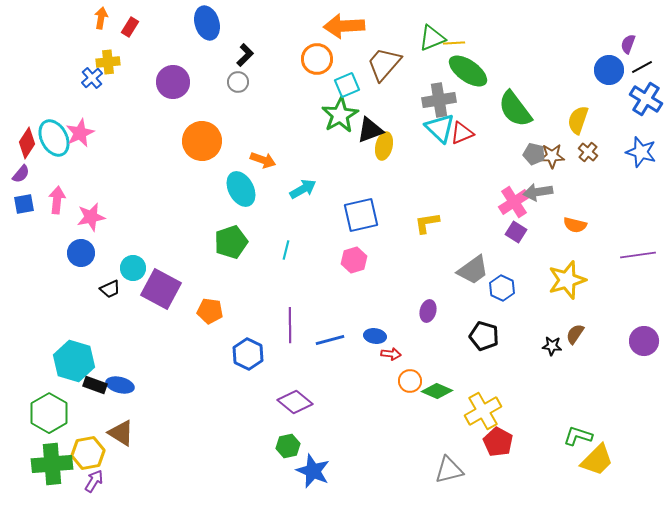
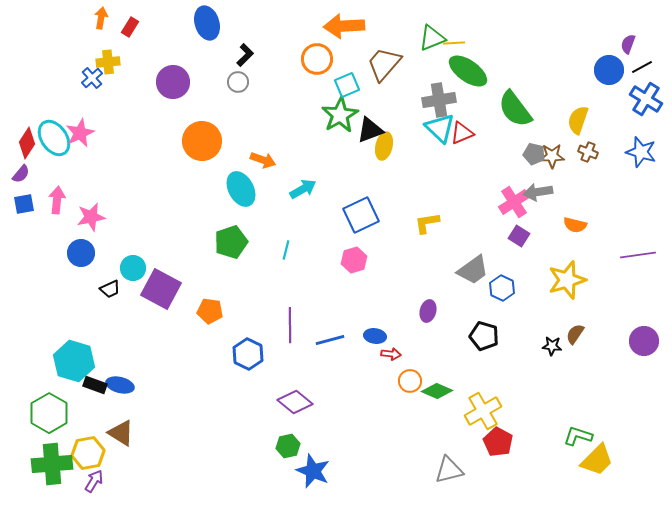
cyan ellipse at (54, 138): rotated 6 degrees counterclockwise
brown cross at (588, 152): rotated 18 degrees counterclockwise
blue square at (361, 215): rotated 12 degrees counterclockwise
purple square at (516, 232): moved 3 px right, 4 px down
